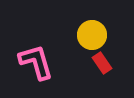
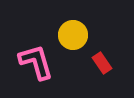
yellow circle: moved 19 px left
